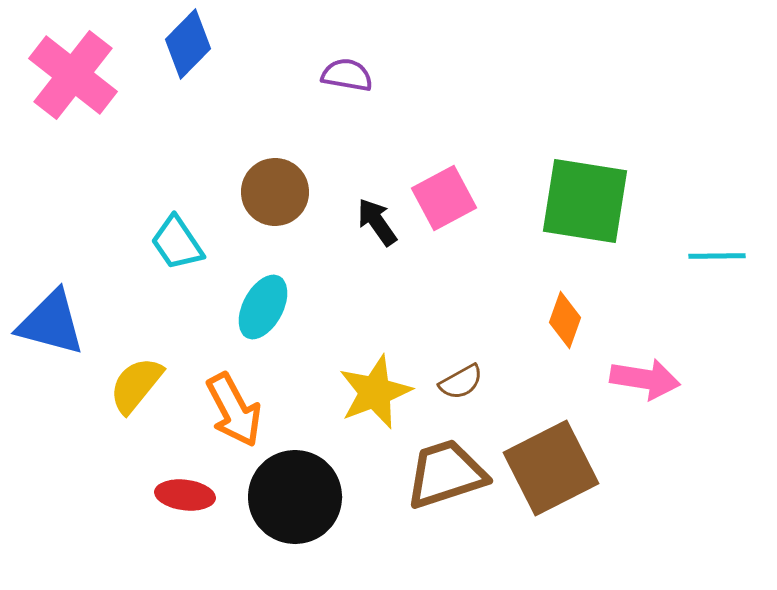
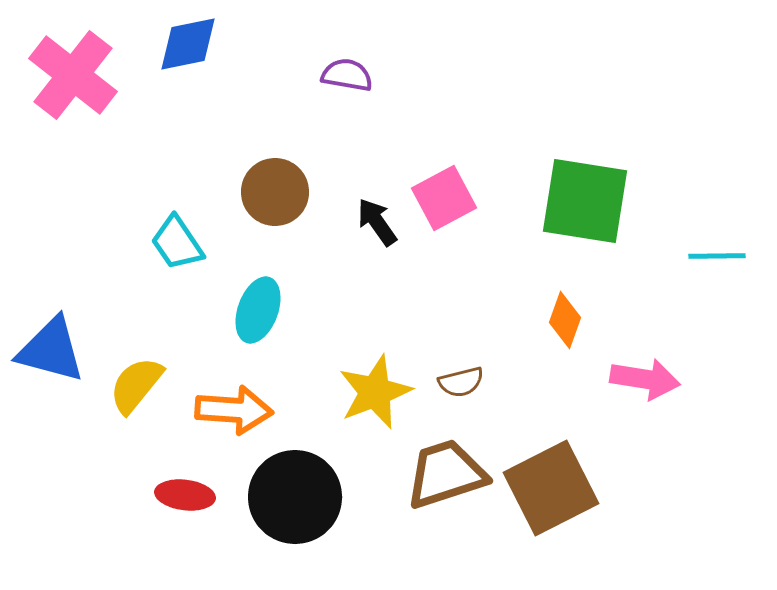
blue diamond: rotated 34 degrees clockwise
cyan ellipse: moved 5 px left, 3 px down; rotated 8 degrees counterclockwise
blue triangle: moved 27 px down
brown semicircle: rotated 15 degrees clockwise
orange arrow: rotated 58 degrees counterclockwise
brown square: moved 20 px down
